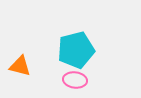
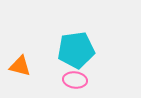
cyan pentagon: rotated 6 degrees clockwise
